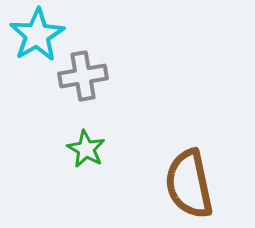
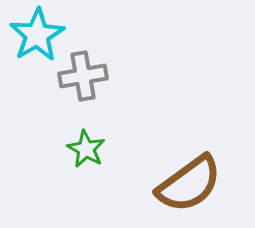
brown semicircle: rotated 114 degrees counterclockwise
